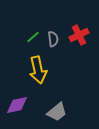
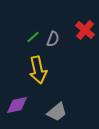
red cross: moved 6 px right, 5 px up; rotated 24 degrees counterclockwise
gray semicircle: rotated 28 degrees clockwise
